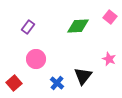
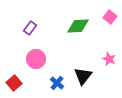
purple rectangle: moved 2 px right, 1 px down
